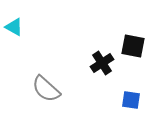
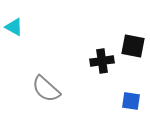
black cross: moved 2 px up; rotated 25 degrees clockwise
blue square: moved 1 px down
